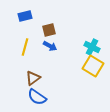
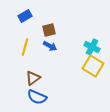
blue rectangle: rotated 16 degrees counterclockwise
blue semicircle: rotated 12 degrees counterclockwise
